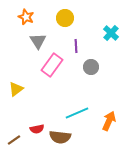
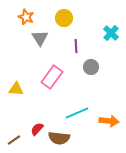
yellow circle: moved 1 px left
gray triangle: moved 2 px right, 3 px up
pink rectangle: moved 12 px down
yellow triangle: rotated 42 degrees clockwise
orange arrow: rotated 72 degrees clockwise
red semicircle: rotated 144 degrees clockwise
brown semicircle: moved 1 px left, 1 px down
